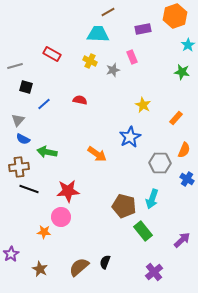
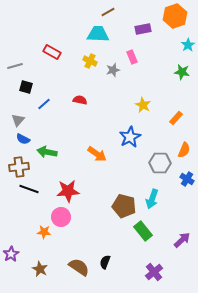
red rectangle: moved 2 px up
brown semicircle: rotated 75 degrees clockwise
